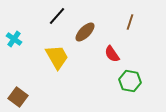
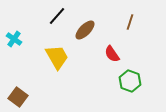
brown ellipse: moved 2 px up
green hexagon: rotated 10 degrees clockwise
